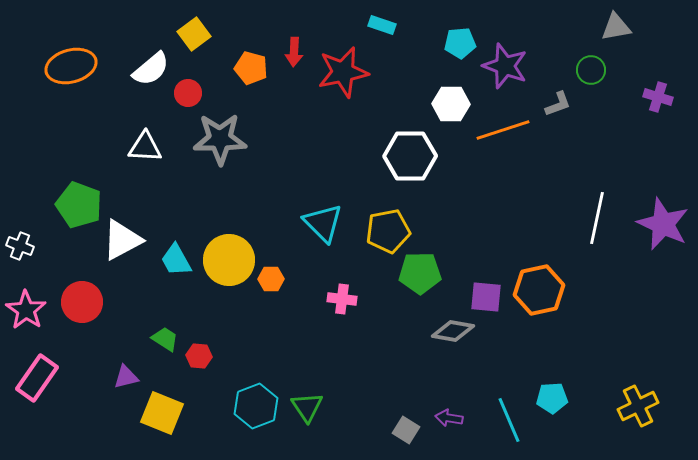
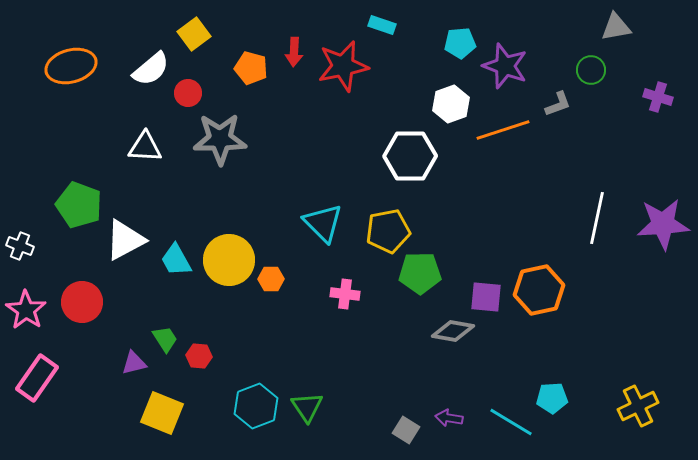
red star at (343, 72): moved 6 px up
white hexagon at (451, 104): rotated 21 degrees counterclockwise
purple star at (663, 224): rotated 28 degrees counterclockwise
white triangle at (122, 240): moved 3 px right
pink cross at (342, 299): moved 3 px right, 5 px up
green trapezoid at (165, 339): rotated 24 degrees clockwise
purple triangle at (126, 377): moved 8 px right, 14 px up
cyan line at (509, 420): moved 2 px right, 2 px down; rotated 36 degrees counterclockwise
